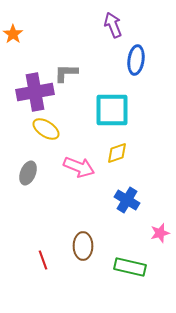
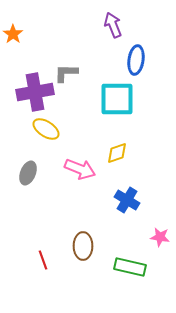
cyan square: moved 5 px right, 11 px up
pink arrow: moved 1 px right, 2 px down
pink star: moved 4 px down; rotated 24 degrees clockwise
